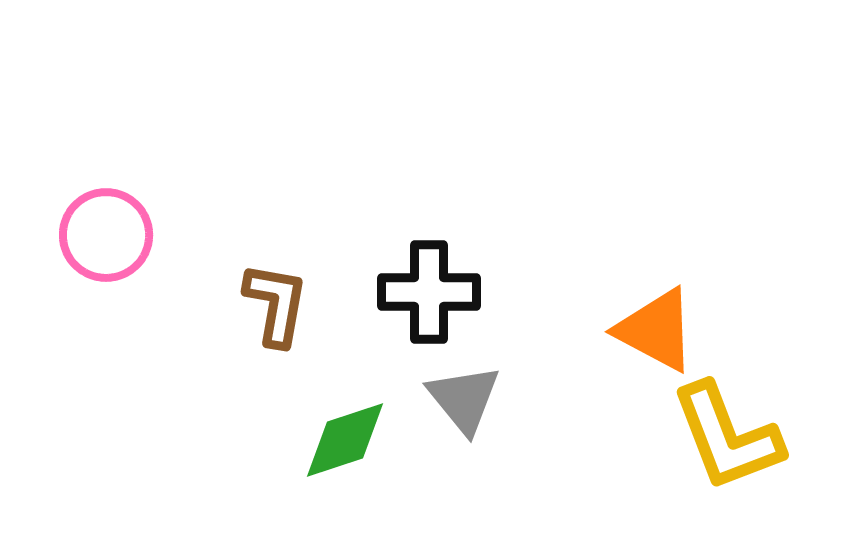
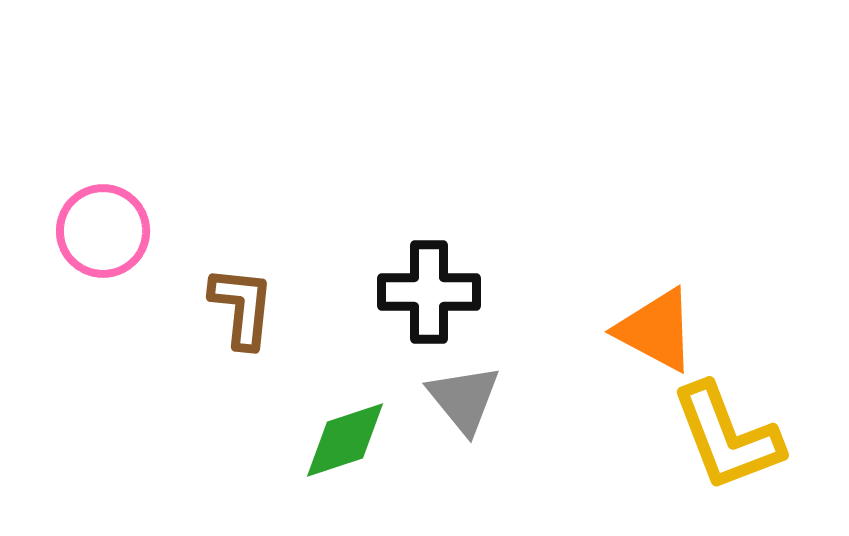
pink circle: moved 3 px left, 4 px up
brown L-shape: moved 34 px left, 3 px down; rotated 4 degrees counterclockwise
